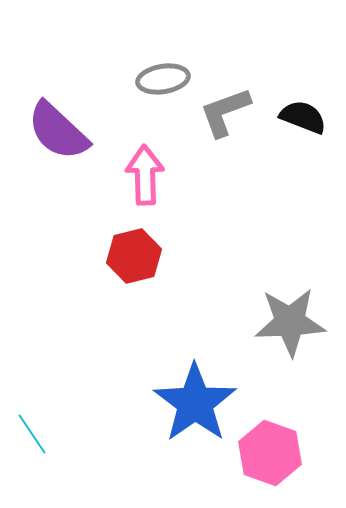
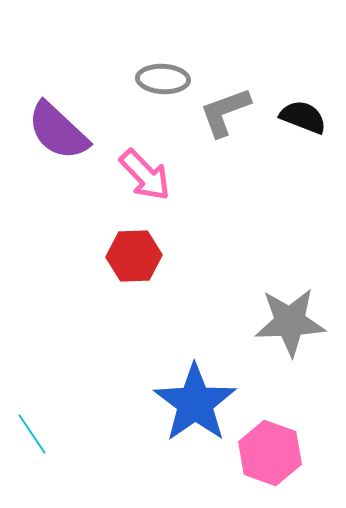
gray ellipse: rotated 12 degrees clockwise
pink arrow: rotated 138 degrees clockwise
red hexagon: rotated 12 degrees clockwise
